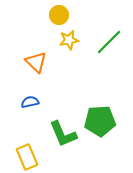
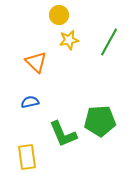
green line: rotated 16 degrees counterclockwise
yellow rectangle: rotated 15 degrees clockwise
